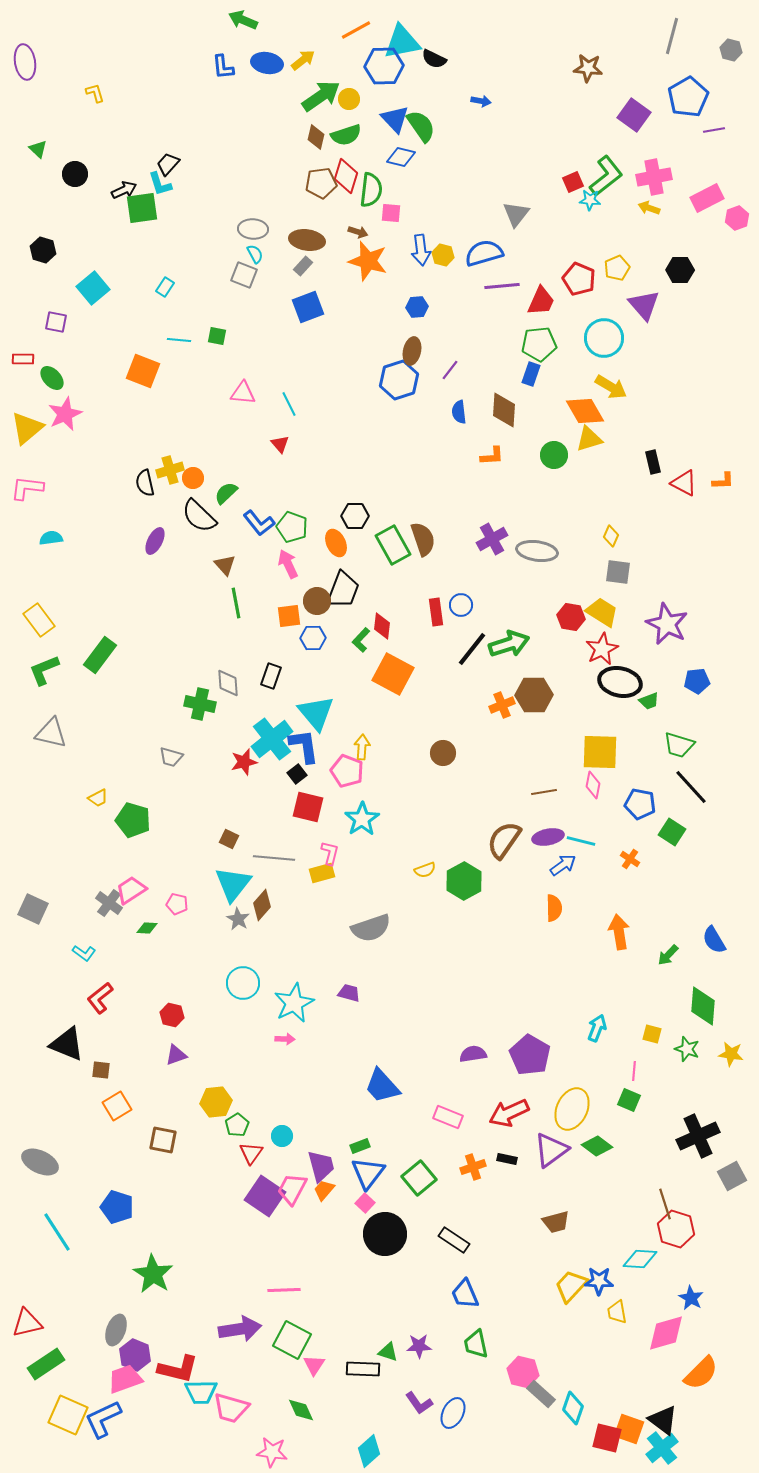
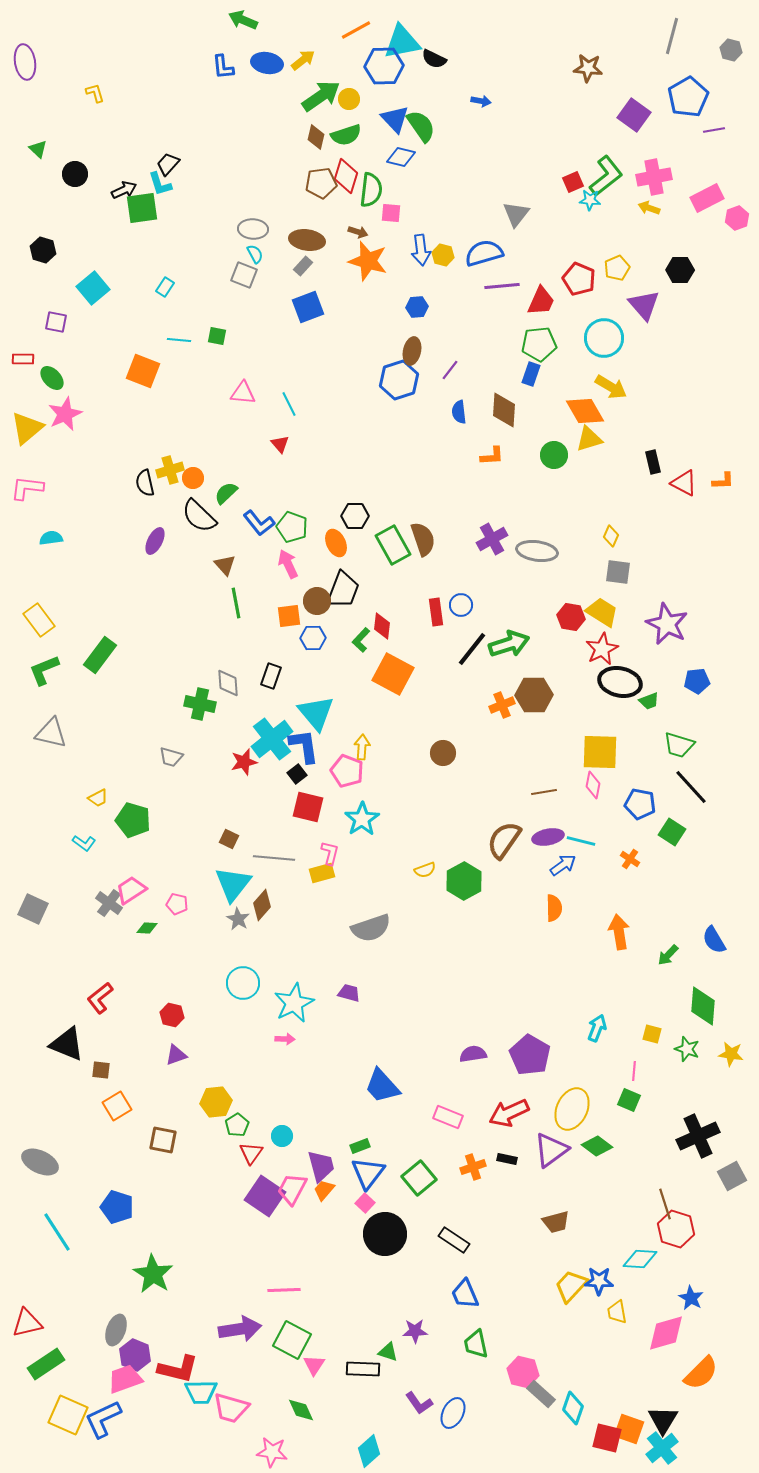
cyan L-shape at (84, 953): moved 110 px up
purple star at (419, 1346): moved 4 px left, 15 px up
black triangle at (663, 1420): rotated 24 degrees clockwise
